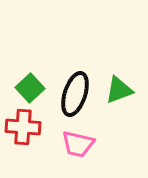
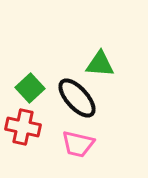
green triangle: moved 19 px left, 26 px up; rotated 24 degrees clockwise
black ellipse: moved 2 px right, 4 px down; rotated 60 degrees counterclockwise
red cross: rotated 8 degrees clockwise
